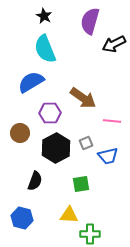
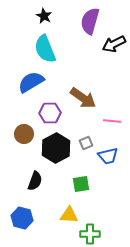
brown circle: moved 4 px right, 1 px down
